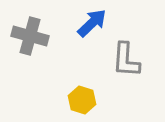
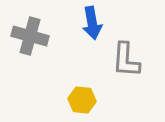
blue arrow: rotated 124 degrees clockwise
yellow hexagon: rotated 12 degrees counterclockwise
